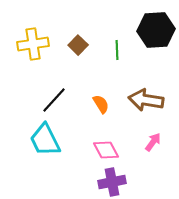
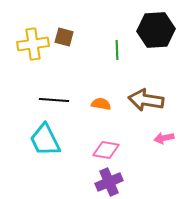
brown square: moved 14 px left, 8 px up; rotated 30 degrees counterclockwise
black line: rotated 52 degrees clockwise
orange semicircle: rotated 48 degrees counterclockwise
pink arrow: moved 11 px right, 4 px up; rotated 138 degrees counterclockwise
pink diamond: rotated 52 degrees counterclockwise
purple cross: moved 3 px left; rotated 12 degrees counterclockwise
